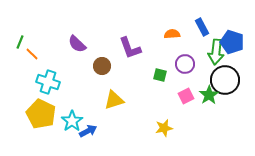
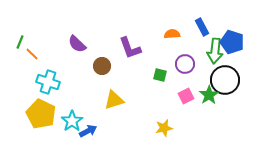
green arrow: moved 1 px left, 1 px up
